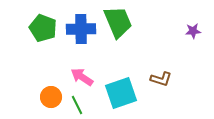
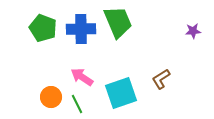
brown L-shape: rotated 130 degrees clockwise
green line: moved 1 px up
